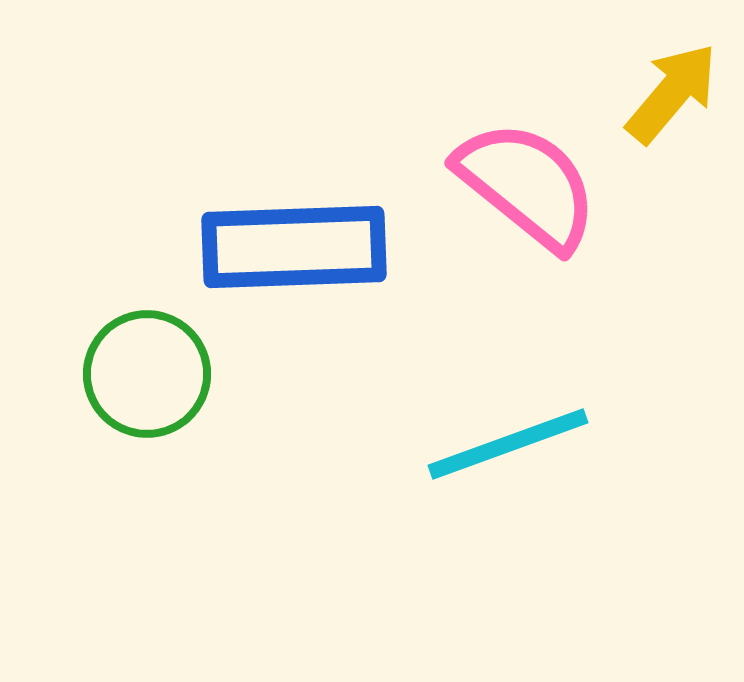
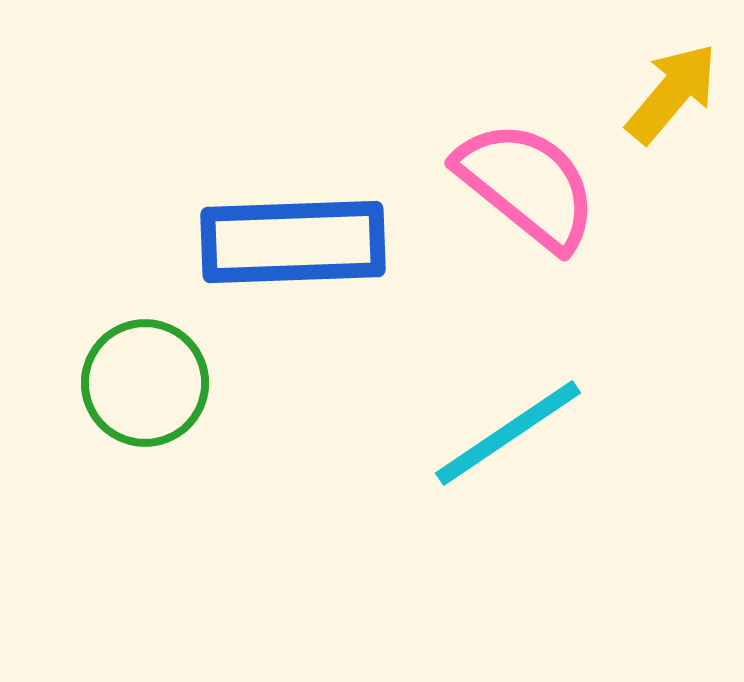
blue rectangle: moved 1 px left, 5 px up
green circle: moved 2 px left, 9 px down
cyan line: moved 11 px up; rotated 14 degrees counterclockwise
